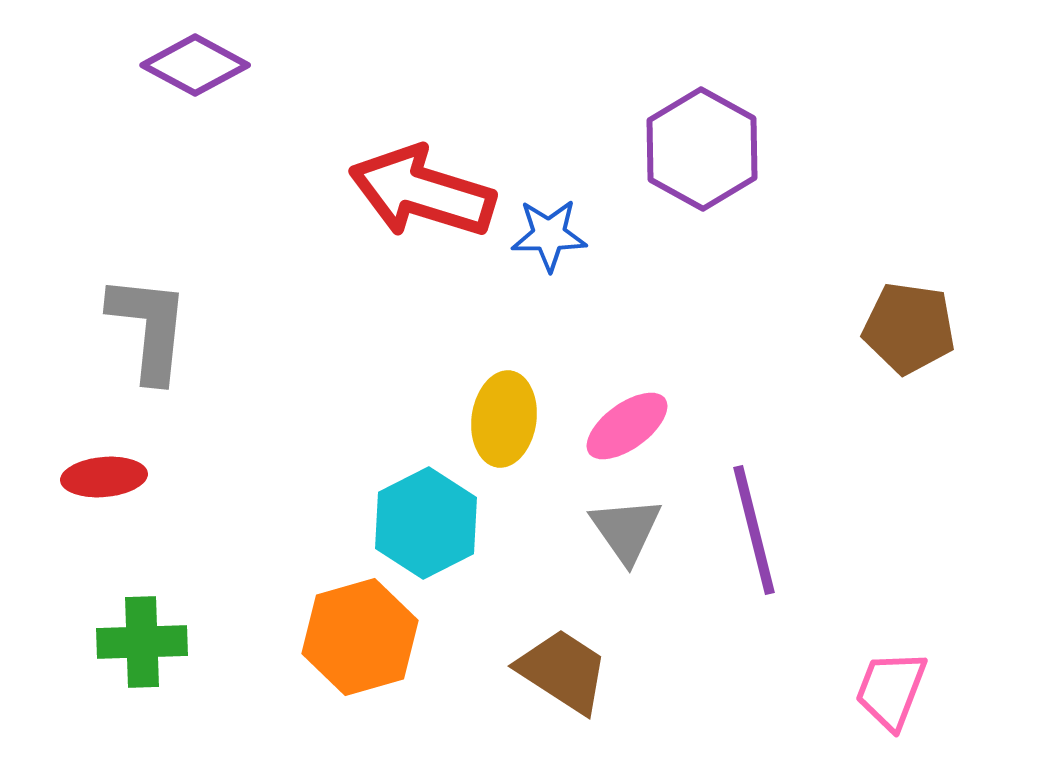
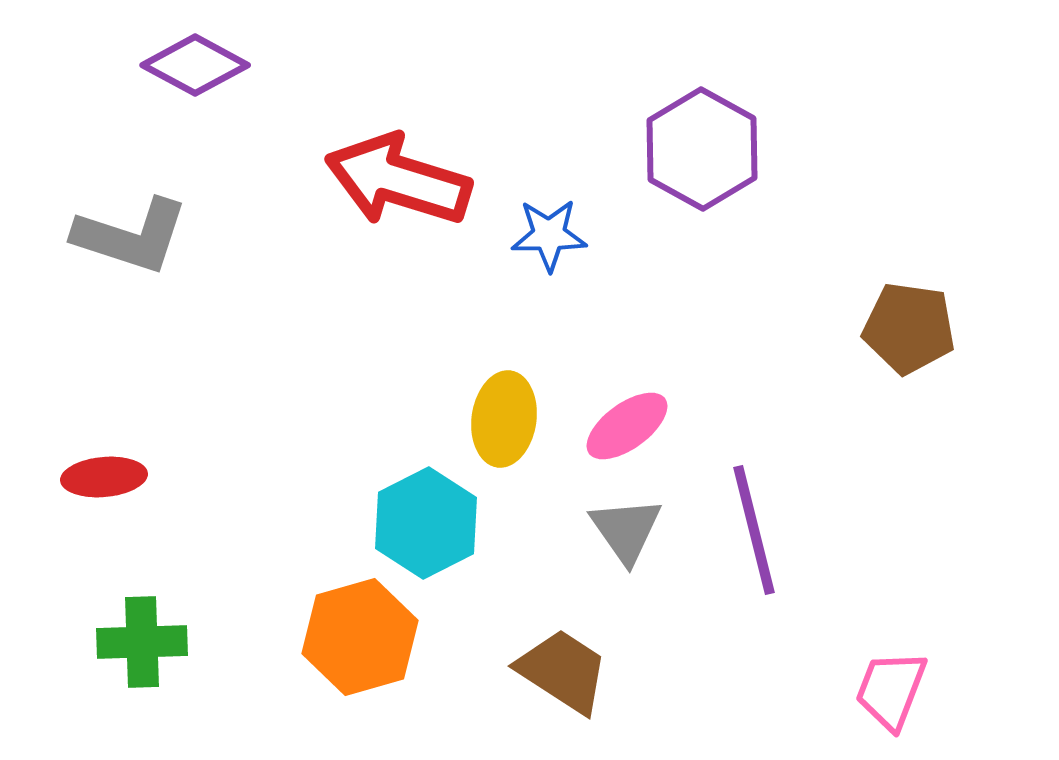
red arrow: moved 24 px left, 12 px up
gray L-shape: moved 18 px left, 92 px up; rotated 102 degrees clockwise
